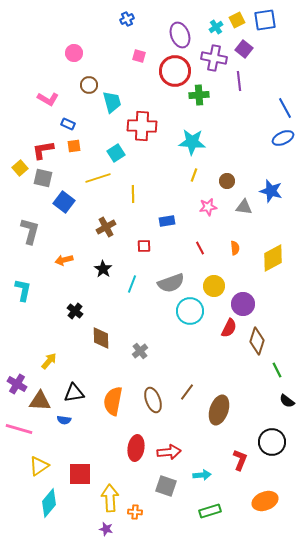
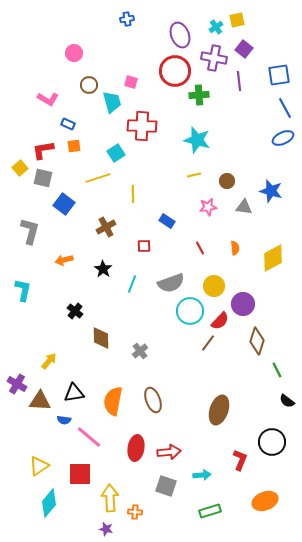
blue cross at (127, 19): rotated 16 degrees clockwise
yellow square at (237, 20): rotated 14 degrees clockwise
blue square at (265, 20): moved 14 px right, 55 px down
pink square at (139, 56): moved 8 px left, 26 px down
cyan star at (192, 142): moved 5 px right, 2 px up; rotated 12 degrees clockwise
yellow line at (194, 175): rotated 56 degrees clockwise
blue square at (64, 202): moved 2 px down
blue rectangle at (167, 221): rotated 42 degrees clockwise
red semicircle at (229, 328): moved 9 px left, 7 px up; rotated 18 degrees clockwise
brown line at (187, 392): moved 21 px right, 49 px up
pink line at (19, 429): moved 70 px right, 8 px down; rotated 24 degrees clockwise
